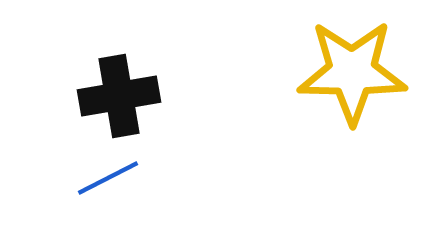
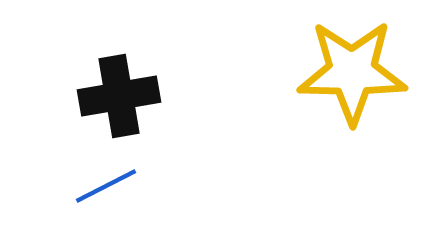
blue line: moved 2 px left, 8 px down
